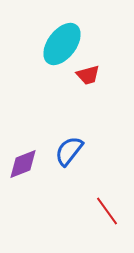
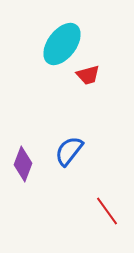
purple diamond: rotated 48 degrees counterclockwise
